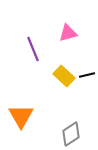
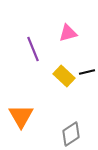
black line: moved 3 px up
